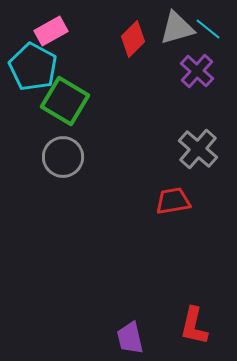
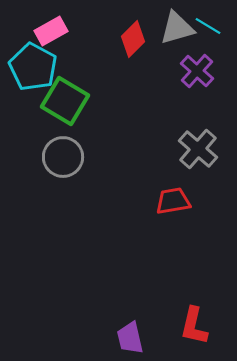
cyan line: moved 3 px up; rotated 8 degrees counterclockwise
